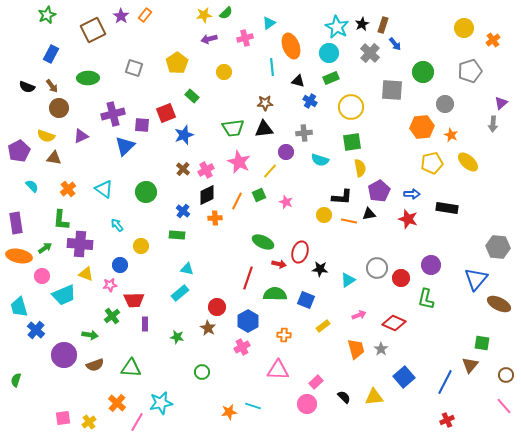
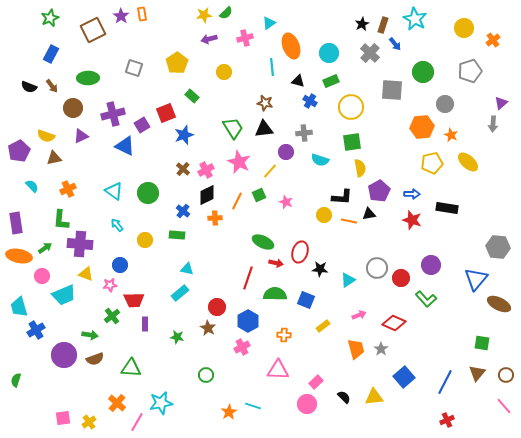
green star at (47, 15): moved 3 px right, 3 px down
orange rectangle at (145, 15): moved 3 px left, 1 px up; rotated 48 degrees counterclockwise
cyan star at (337, 27): moved 78 px right, 8 px up
green rectangle at (331, 78): moved 3 px down
black semicircle at (27, 87): moved 2 px right
brown star at (265, 103): rotated 14 degrees clockwise
brown circle at (59, 108): moved 14 px right
purple square at (142, 125): rotated 35 degrees counterclockwise
green trapezoid at (233, 128): rotated 115 degrees counterclockwise
blue triangle at (125, 146): rotated 50 degrees counterclockwise
brown triangle at (54, 158): rotated 21 degrees counterclockwise
orange cross at (68, 189): rotated 14 degrees clockwise
cyan triangle at (104, 189): moved 10 px right, 2 px down
green circle at (146, 192): moved 2 px right, 1 px down
red star at (408, 219): moved 4 px right, 1 px down
yellow circle at (141, 246): moved 4 px right, 6 px up
red arrow at (279, 264): moved 3 px left, 1 px up
green L-shape at (426, 299): rotated 55 degrees counterclockwise
blue cross at (36, 330): rotated 18 degrees clockwise
brown semicircle at (95, 365): moved 6 px up
brown triangle at (470, 365): moved 7 px right, 8 px down
green circle at (202, 372): moved 4 px right, 3 px down
orange star at (229, 412): rotated 21 degrees counterclockwise
